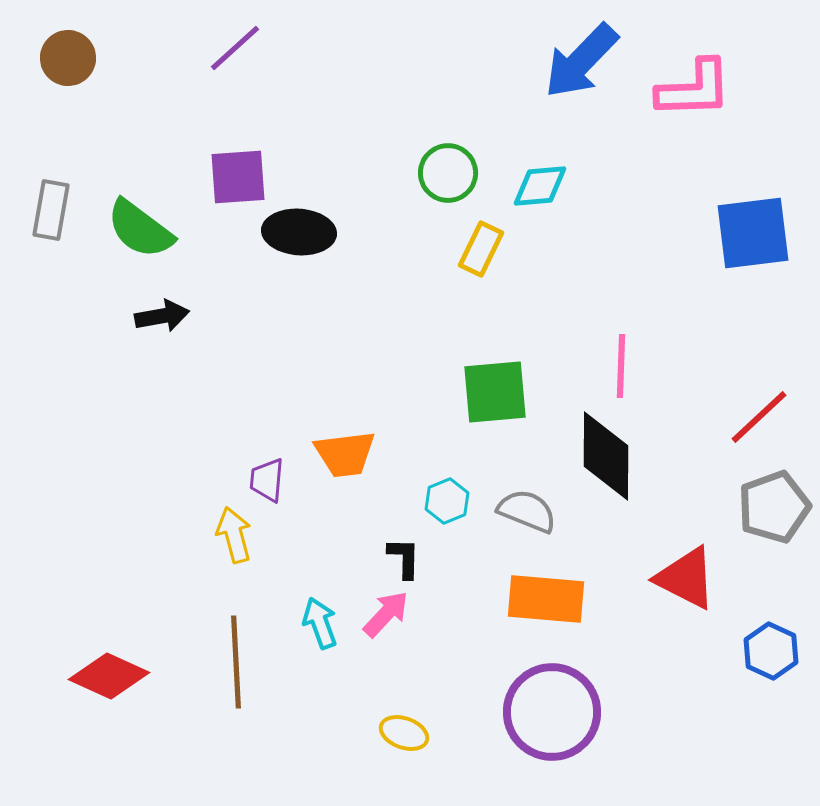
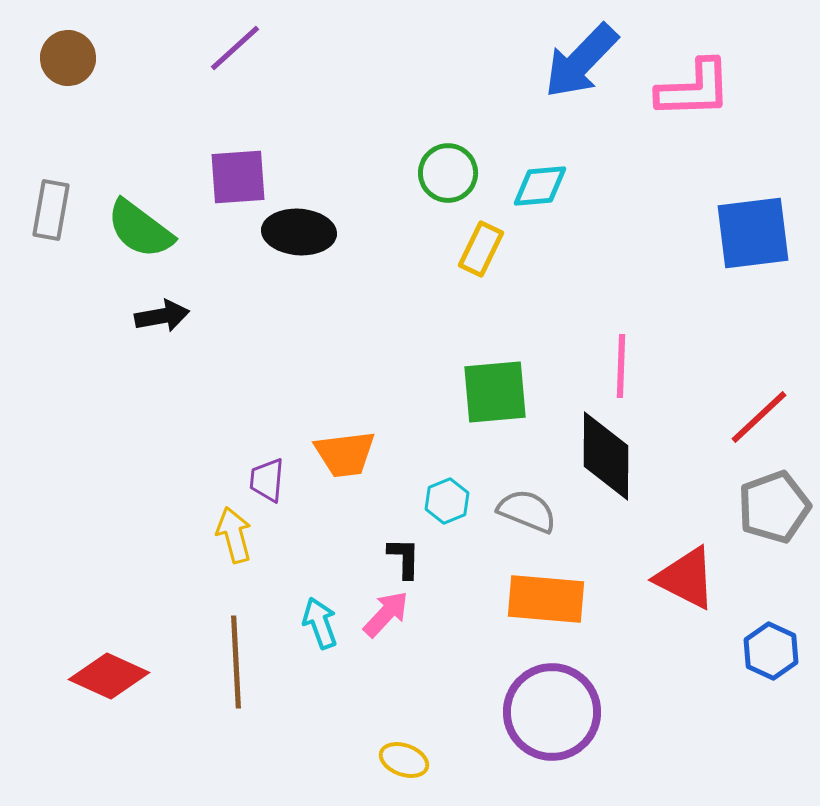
yellow ellipse: moved 27 px down
